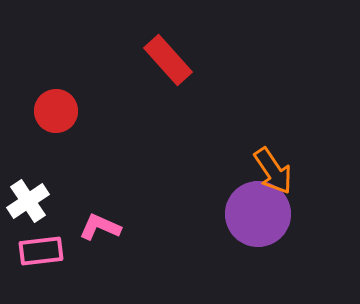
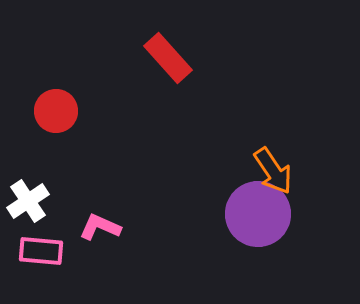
red rectangle: moved 2 px up
pink rectangle: rotated 12 degrees clockwise
